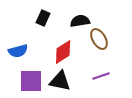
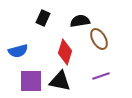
red diamond: moved 2 px right; rotated 40 degrees counterclockwise
